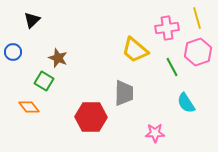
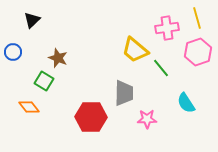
green line: moved 11 px left, 1 px down; rotated 12 degrees counterclockwise
pink star: moved 8 px left, 14 px up
